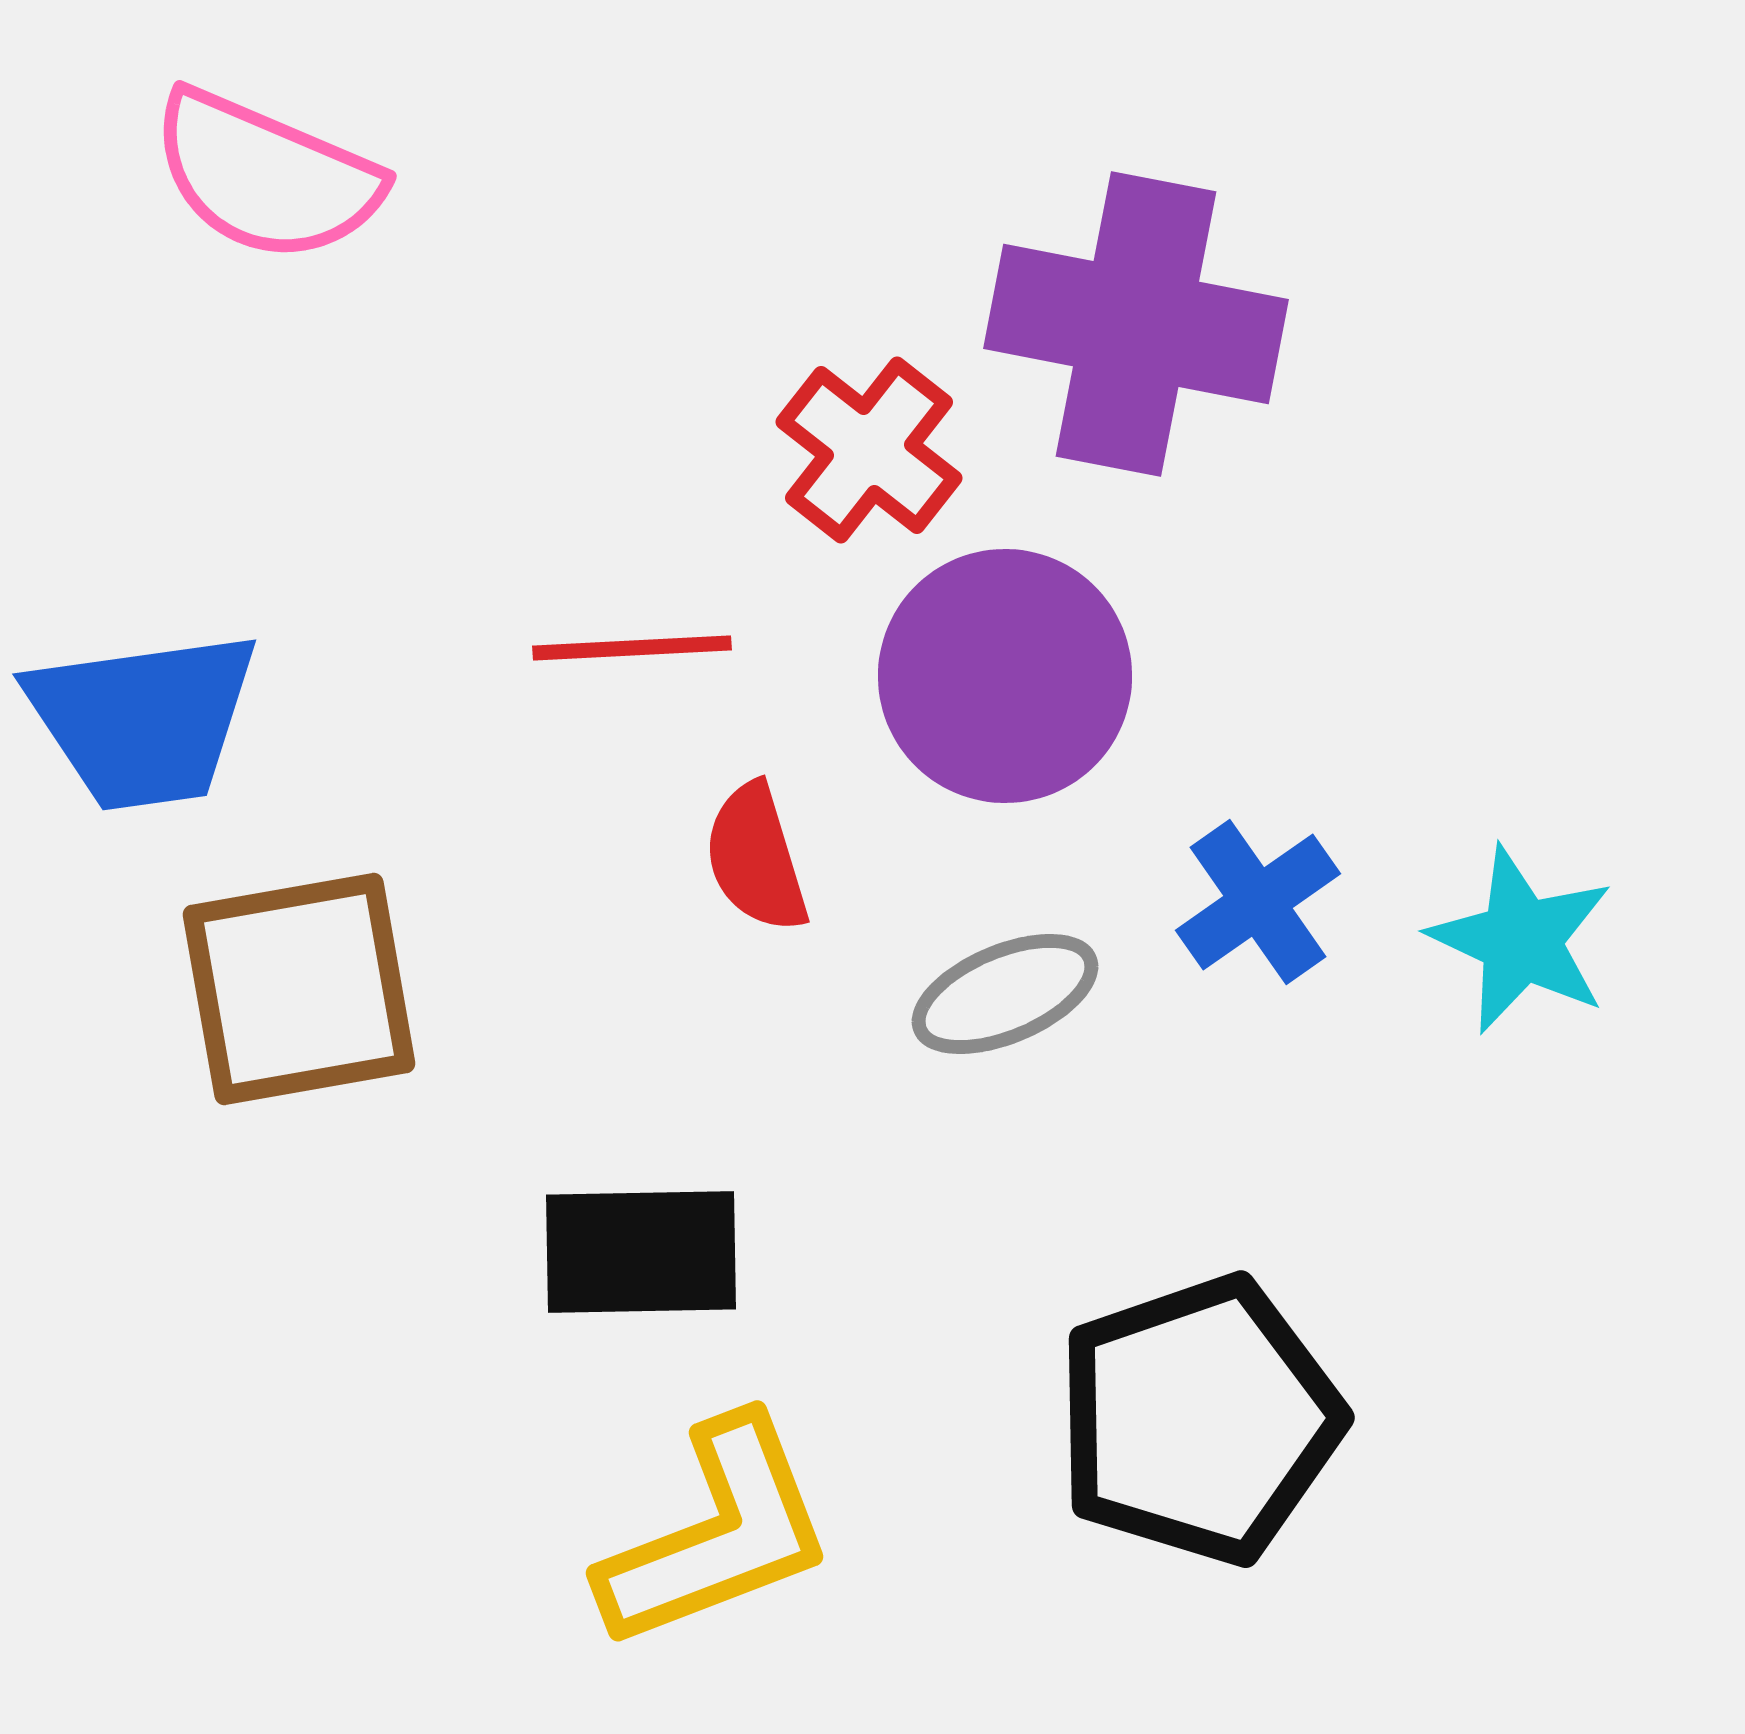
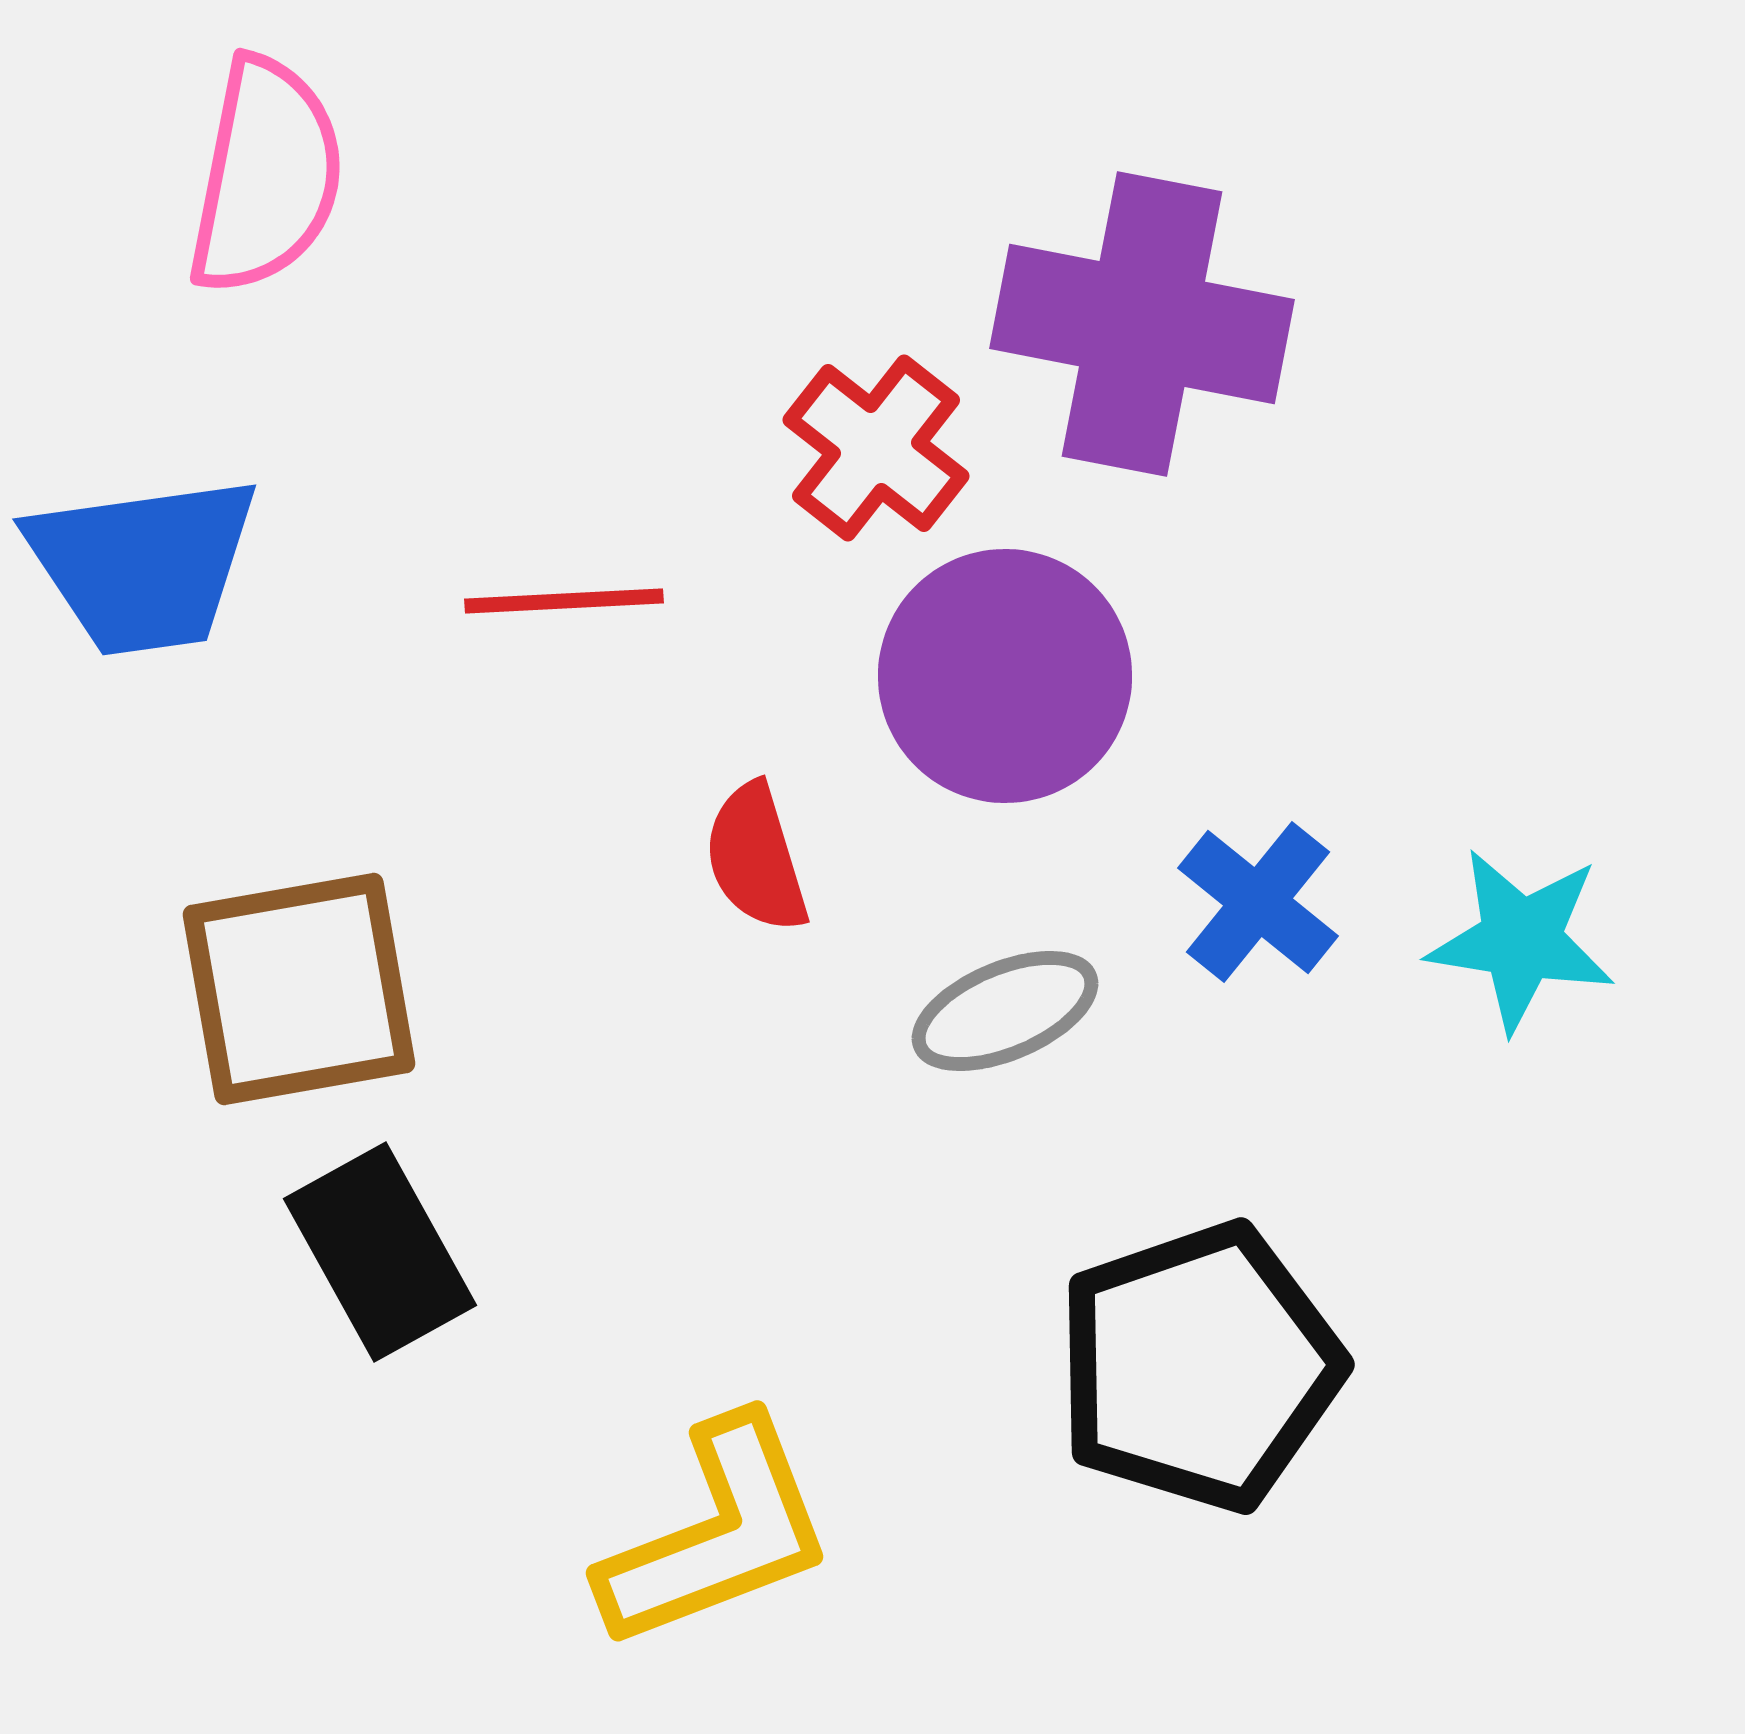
pink semicircle: rotated 102 degrees counterclockwise
purple cross: moved 6 px right
red cross: moved 7 px right, 2 px up
red line: moved 68 px left, 47 px up
blue trapezoid: moved 155 px up
blue cross: rotated 16 degrees counterclockwise
cyan star: rotated 16 degrees counterclockwise
gray ellipse: moved 17 px down
black rectangle: moved 261 px left; rotated 62 degrees clockwise
black pentagon: moved 53 px up
